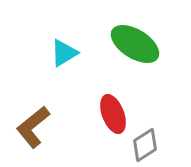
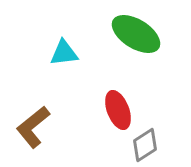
green ellipse: moved 1 px right, 10 px up
cyan triangle: rotated 24 degrees clockwise
red ellipse: moved 5 px right, 4 px up
